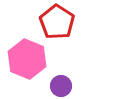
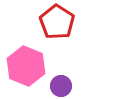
pink hexagon: moved 1 px left, 7 px down
